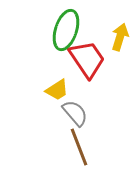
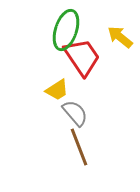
yellow arrow: rotated 68 degrees counterclockwise
red trapezoid: moved 5 px left, 2 px up
